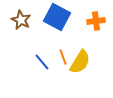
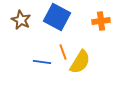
orange cross: moved 5 px right
orange line: moved 5 px up
blue line: rotated 42 degrees counterclockwise
